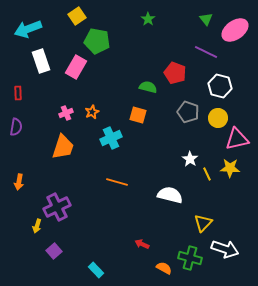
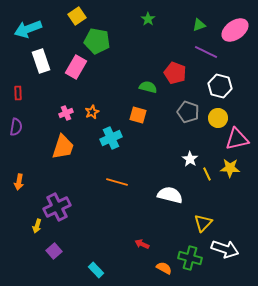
green triangle: moved 7 px left, 6 px down; rotated 48 degrees clockwise
